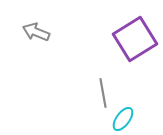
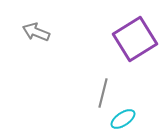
gray line: rotated 24 degrees clockwise
cyan ellipse: rotated 20 degrees clockwise
